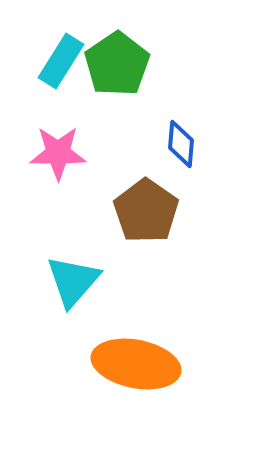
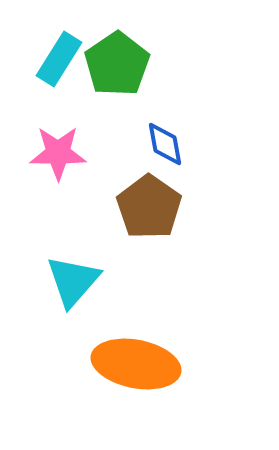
cyan rectangle: moved 2 px left, 2 px up
blue diamond: moved 16 px left; rotated 15 degrees counterclockwise
brown pentagon: moved 3 px right, 4 px up
